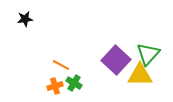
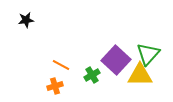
black star: moved 1 px right, 1 px down
green cross: moved 18 px right, 8 px up; rotated 28 degrees clockwise
